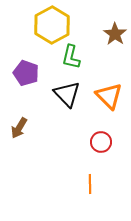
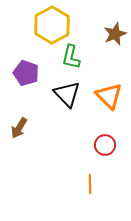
brown star: rotated 15 degrees clockwise
red circle: moved 4 px right, 3 px down
